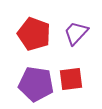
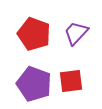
red square: moved 2 px down
purple pentagon: moved 2 px left; rotated 12 degrees clockwise
